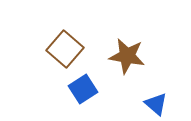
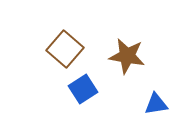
blue triangle: rotated 50 degrees counterclockwise
